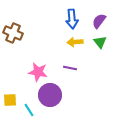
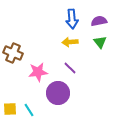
purple semicircle: rotated 42 degrees clockwise
brown cross: moved 20 px down
yellow arrow: moved 5 px left
purple line: rotated 32 degrees clockwise
pink star: rotated 18 degrees counterclockwise
purple circle: moved 8 px right, 2 px up
yellow square: moved 9 px down
